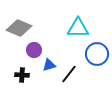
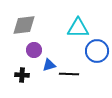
gray diamond: moved 5 px right, 3 px up; rotated 30 degrees counterclockwise
blue circle: moved 3 px up
black line: rotated 54 degrees clockwise
